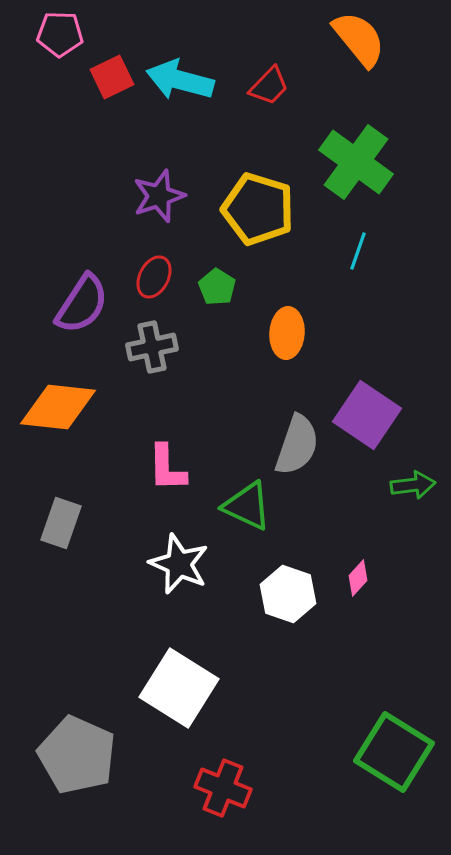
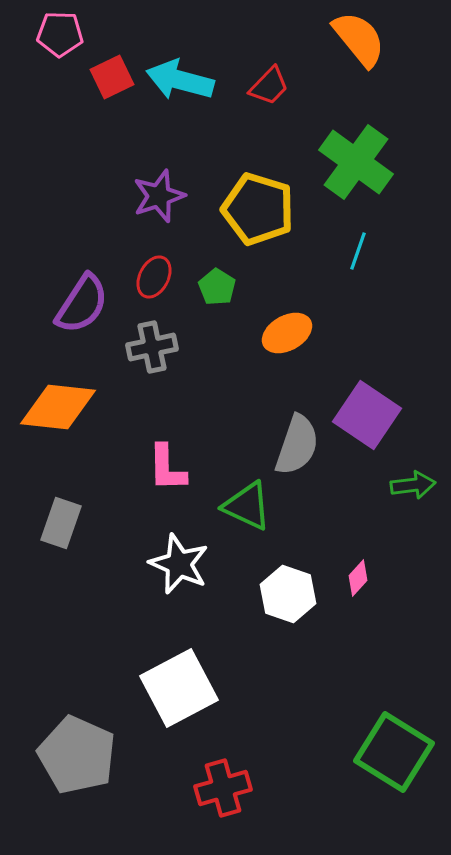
orange ellipse: rotated 57 degrees clockwise
white square: rotated 30 degrees clockwise
red cross: rotated 38 degrees counterclockwise
